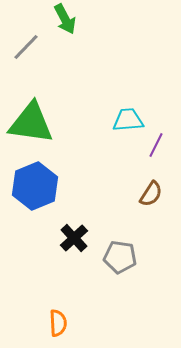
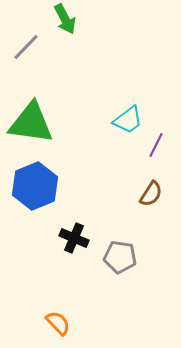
cyan trapezoid: rotated 148 degrees clockwise
black cross: rotated 24 degrees counterclockwise
orange semicircle: rotated 40 degrees counterclockwise
